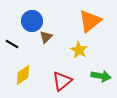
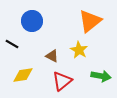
brown triangle: moved 6 px right, 19 px down; rotated 48 degrees counterclockwise
yellow diamond: rotated 25 degrees clockwise
